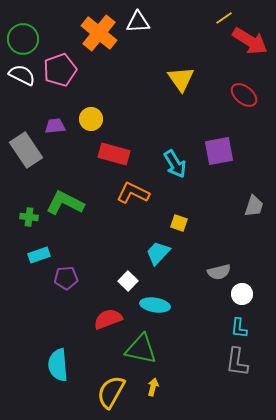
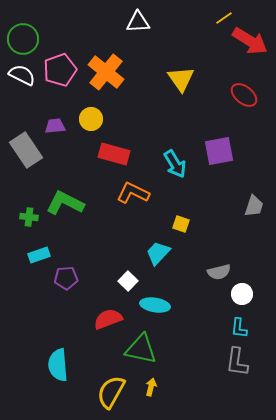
orange cross: moved 7 px right, 39 px down
yellow square: moved 2 px right, 1 px down
yellow arrow: moved 2 px left
